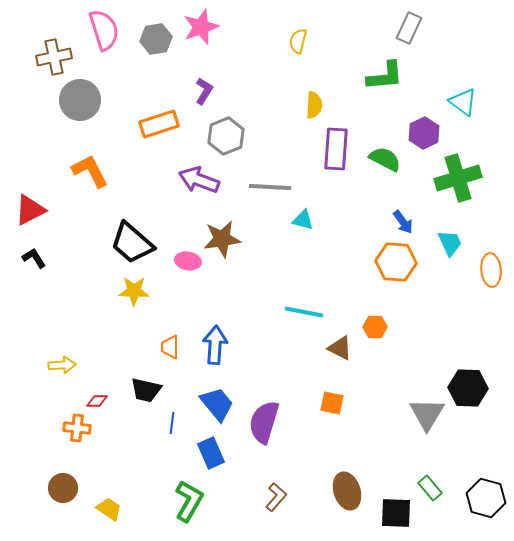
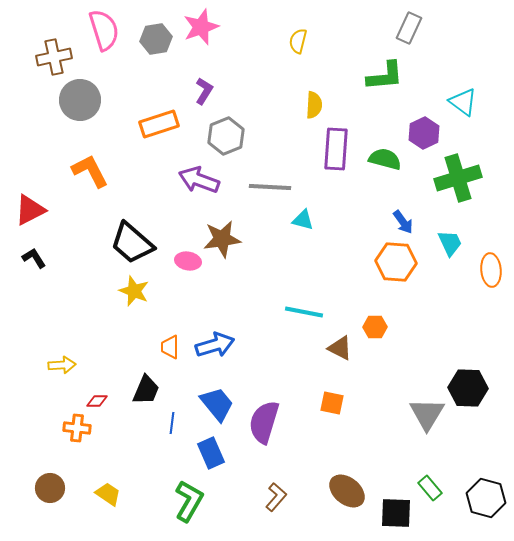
green semicircle at (385, 159): rotated 12 degrees counterclockwise
yellow star at (134, 291): rotated 20 degrees clockwise
blue arrow at (215, 345): rotated 69 degrees clockwise
black trapezoid at (146, 390): rotated 80 degrees counterclockwise
brown circle at (63, 488): moved 13 px left
brown ellipse at (347, 491): rotated 33 degrees counterclockwise
yellow trapezoid at (109, 509): moved 1 px left, 15 px up
